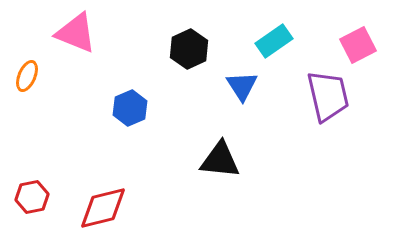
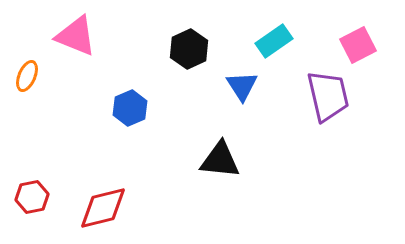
pink triangle: moved 3 px down
